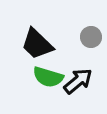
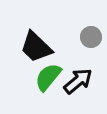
black trapezoid: moved 1 px left, 3 px down
green semicircle: rotated 112 degrees clockwise
